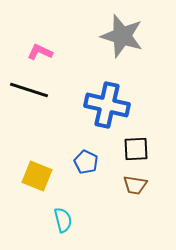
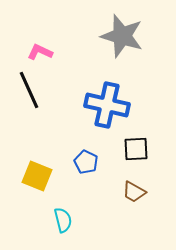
black line: rotated 48 degrees clockwise
brown trapezoid: moved 1 px left, 7 px down; rotated 20 degrees clockwise
